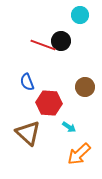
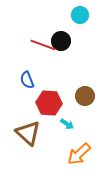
blue semicircle: moved 2 px up
brown circle: moved 9 px down
cyan arrow: moved 2 px left, 3 px up
